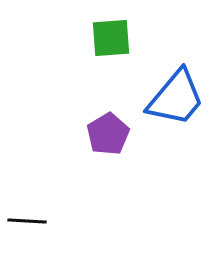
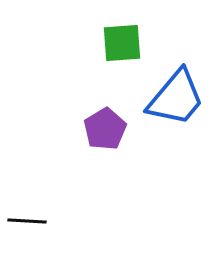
green square: moved 11 px right, 5 px down
purple pentagon: moved 3 px left, 5 px up
